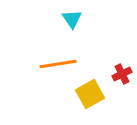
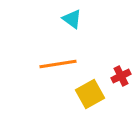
cyan triangle: rotated 20 degrees counterclockwise
red cross: moved 1 px left, 2 px down
